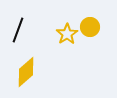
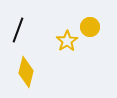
yellow star: moved 7 px down
yellow diamond: rotated 36 degrees counterclockwise
